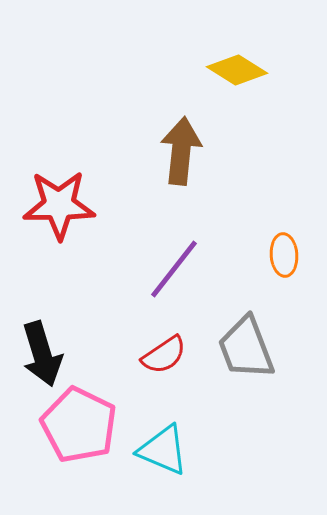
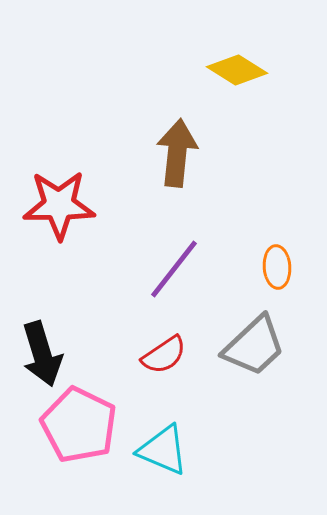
brown arrow: moved 4 px left, 2 px down
orange ellipse: moved 7 px left, 12 px down
gray trapezoid: moved 8 px right, 2 px up; rotated 112 degrees counterclockwise
